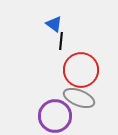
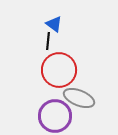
black line: moved 13 px left
red circle: moved 22 px left
